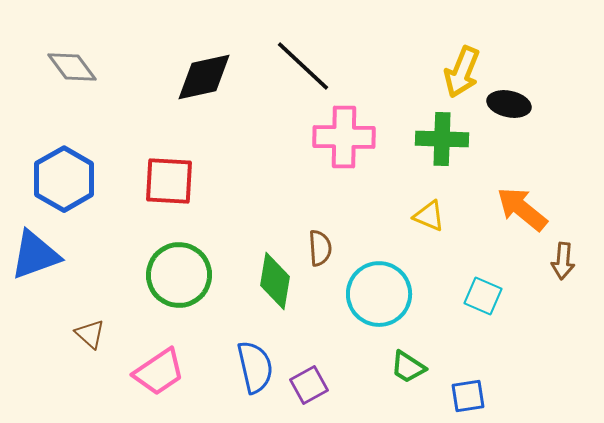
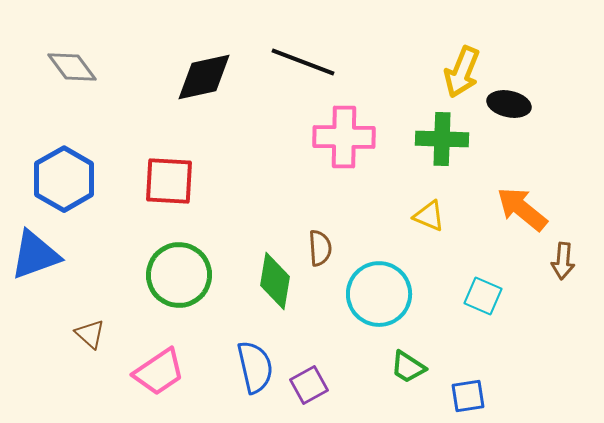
black line: moved 4 px up; rotated 22 degrees counterclockwise
